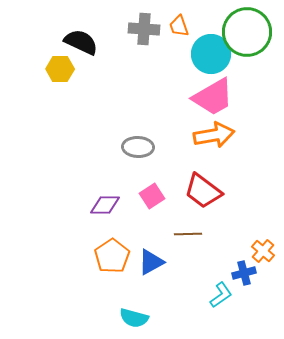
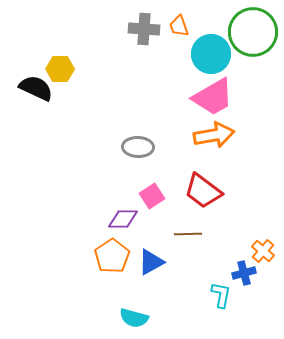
green circle: moved 6 px right
black semicircle: moved 45 px left, 46 px down
purple diamond: moved 18 px right, 14 px down
cyan L-shape: rotated 44 degrees counterclockwise
